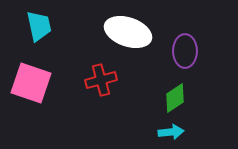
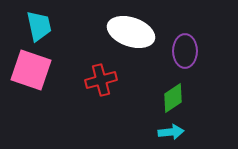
white ellipse: moved 3 px right
pink square: moved 13 px up
green diamond: moved 2 px left
